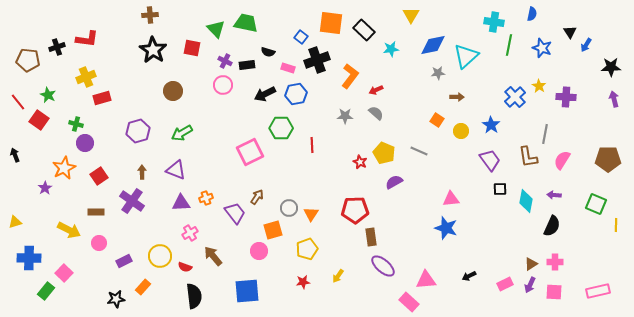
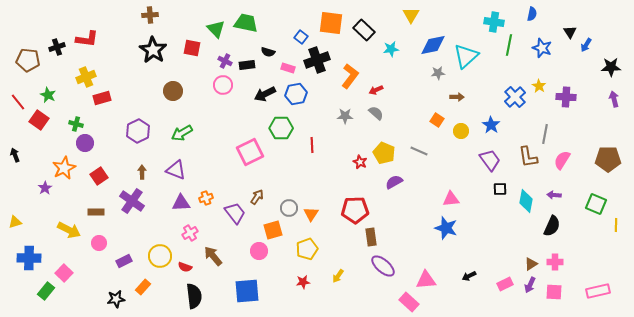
purple hexagon at (138, 131): rotated 10 degrees counterclockwise
